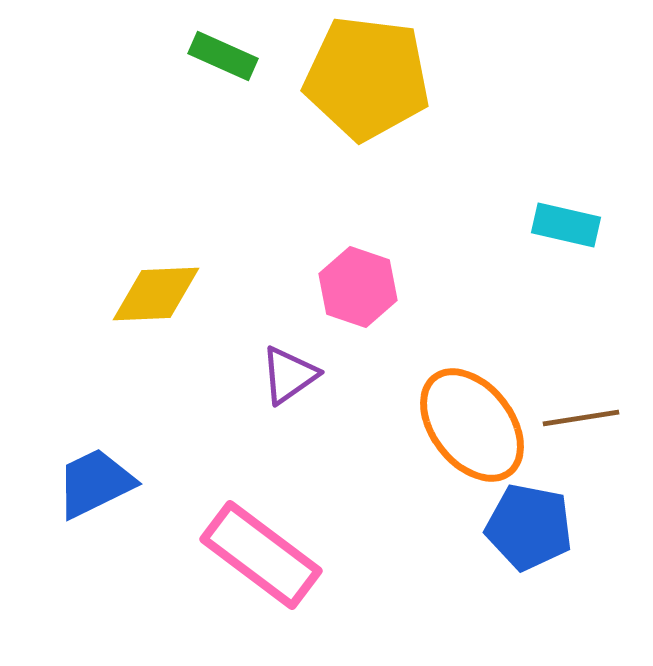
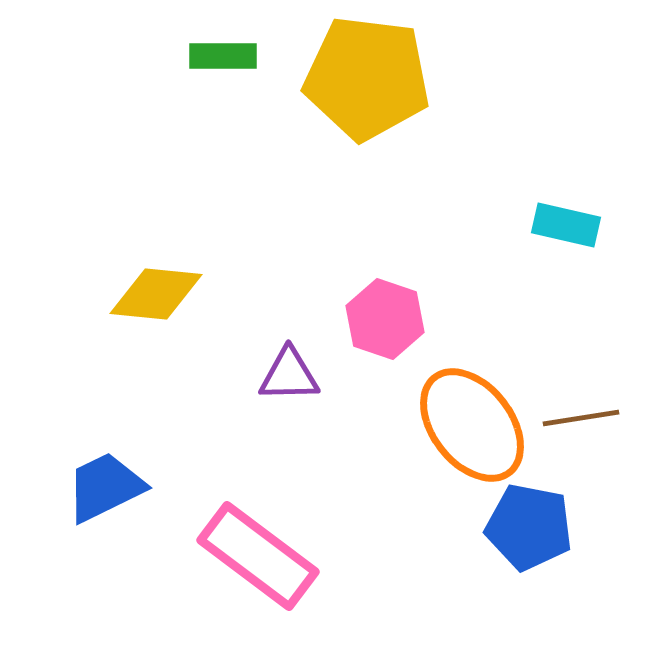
green rectangle: rotated 24 degrees counterclockwise
pink hexagon: moved 27 px right, 32 px down
yellow diamond: rotated 8 degrees clockwise
purple triangle: rotated 34 degrees clockwise
blue trapezoid: moved 10 px right, 4 px down
pink rectangle: moved 3 px left, 1 px down
